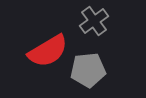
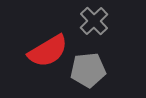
gray cross: rotated 8 degrees counterclockwise
